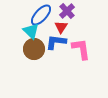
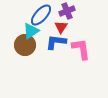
purple cross: rotated 21 degrees clockwise
cyan triangle: rotated 42 degrees clockwise
brown circle: moved 9 px left, 4 px up
